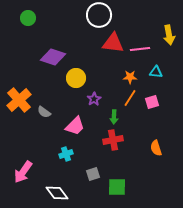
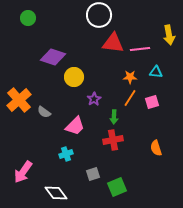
yellow circle: moved 2 px left, 1 px up
green square: rotated 24 degrees counterclockwise
white diamond: moved 1 px left
